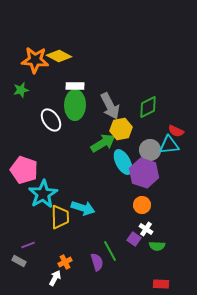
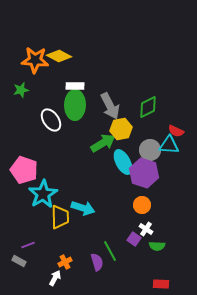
cyan triangle: rotated 10 degrees clockwise
